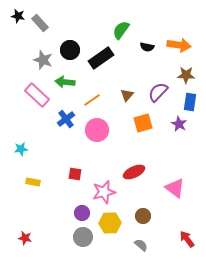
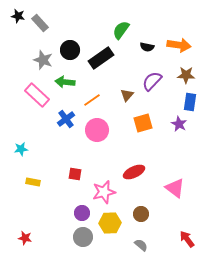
purple semicircle: moved 6 px left, 11 px up
brown circle: moved 2 px left, 2 px up
